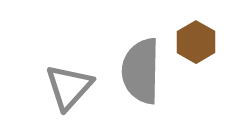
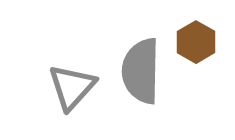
gray triangle: moved 3 px right
